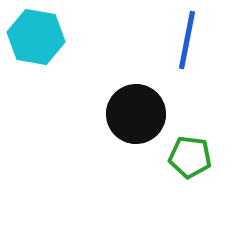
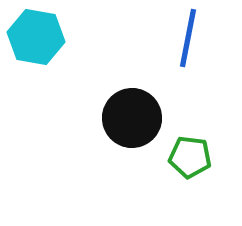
blue line: moved 1 px right, 2 px up
black circle: moved 4 px left, 4 px down
